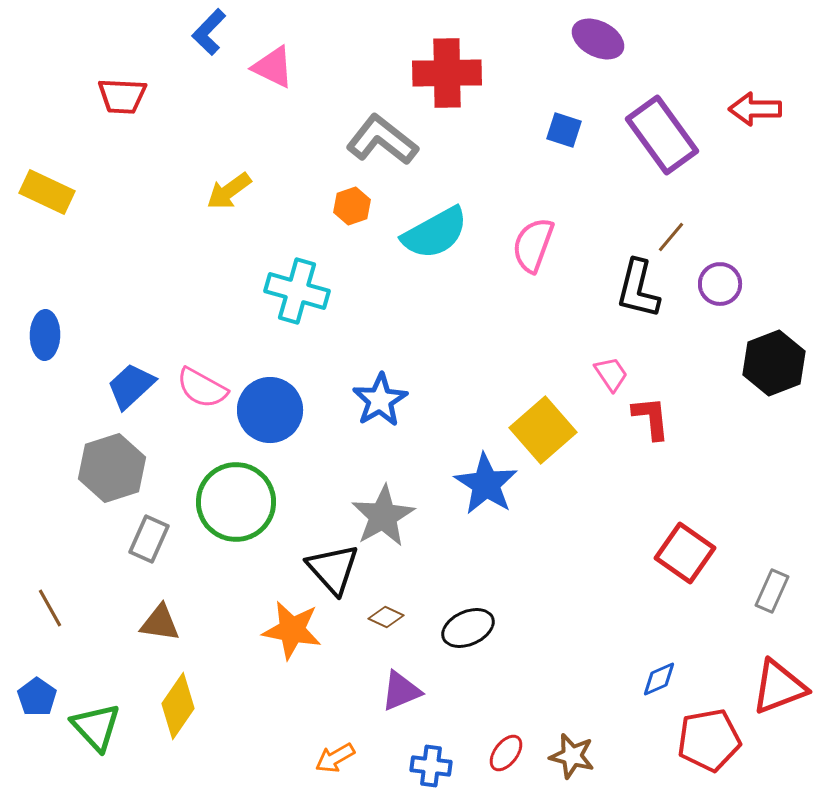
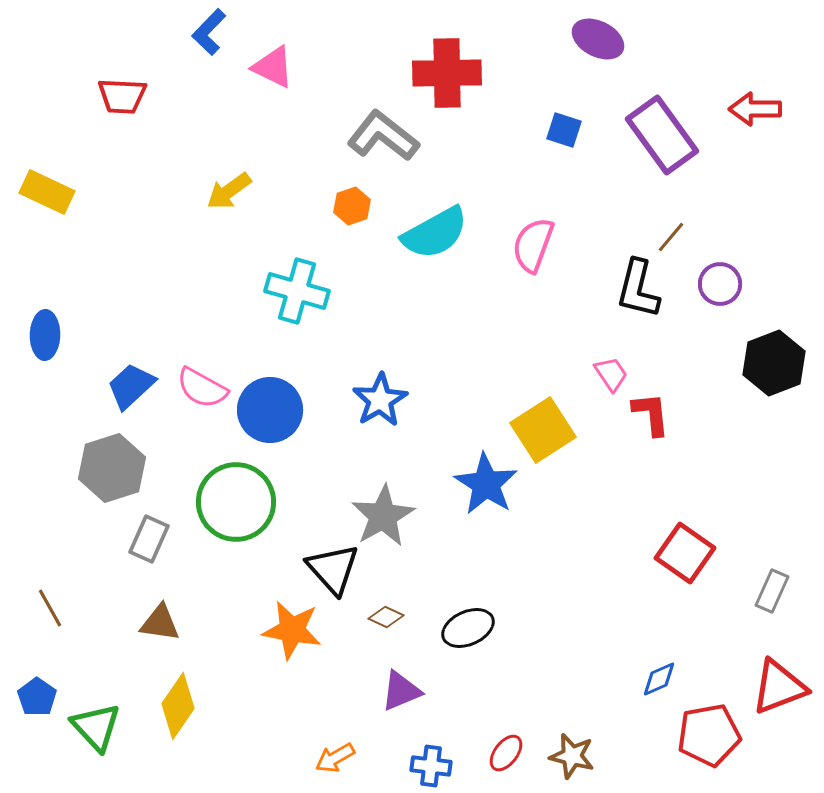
gray L-shape at (382, 140): moved 1 px right, 4 px up
red L-shape at (651, 418): moved 4 px up
yellow square at (543, 430): rotated 8 degrees clockwise
red pentagon at (709, 740): moved 5 px up
